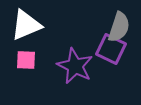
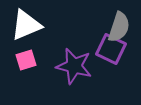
pink square: rotated 20 degrees counterclockwise
purple star: moved 1 px left; rotated 12 degrees counterclockwise
